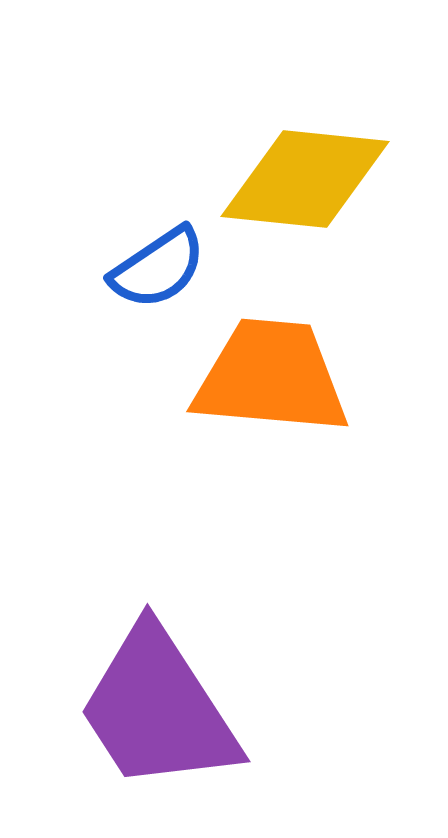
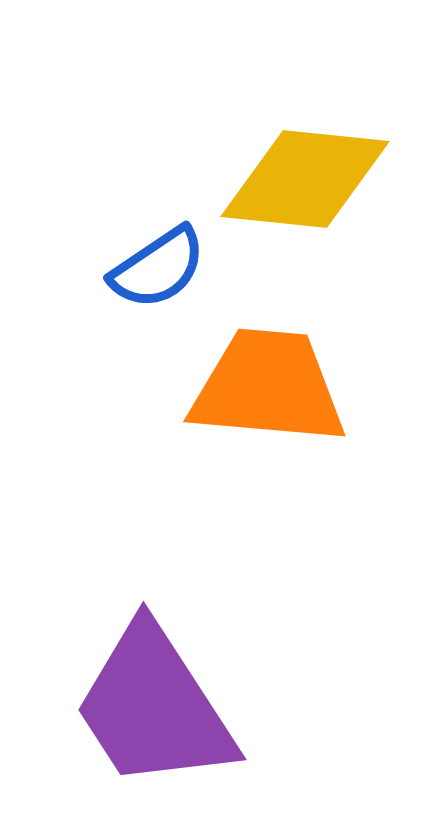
orange trapezoid: moved 3 px left, 10 px down
purple trapezoid: moved 4 px left, 2 px up
